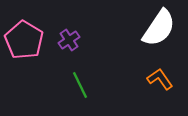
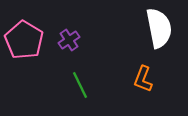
white semicircle: rotated 45 degrees counterclockwise
orange L-shape: moved 17 px left; rotated 124 degrees counterclockwise
